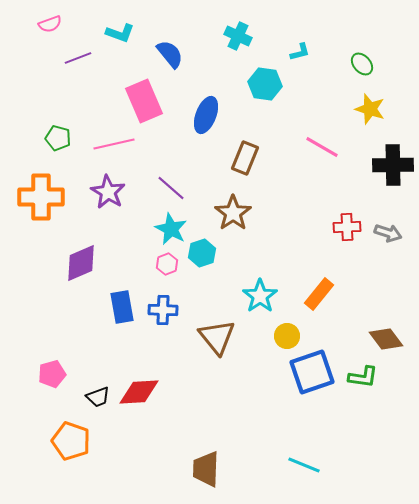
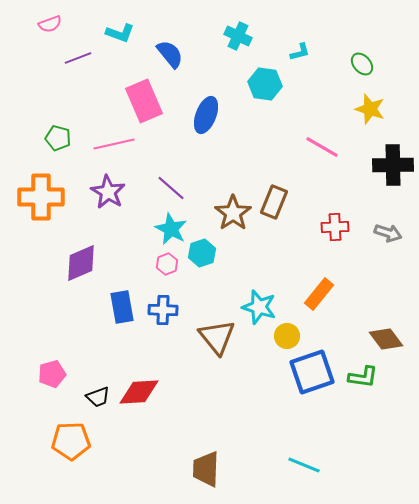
brown rectangle at (245, 158): moved 29 px right, 44 px down
red cross at (347, 227): moved 12 px left
cyan star at (260, 296): moved 1 px left, 11 px down; rotated 20 degrees counterclockwise
orange pentagon at (71, 441): rotated 21 degrees counterclockwise
